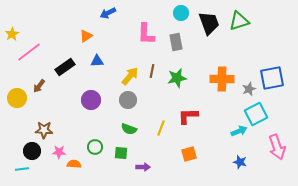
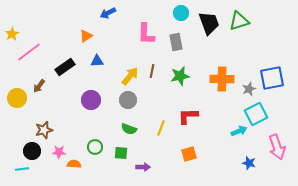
green star: moved 3 px right, 2 px up
brown star: rotated 18 degrees counterclockwise
blue star: moved 9 px right, 1 px down
